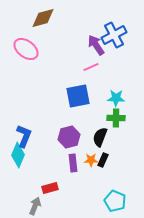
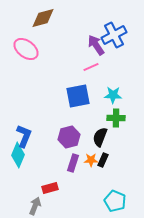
cyan star: moved 3 px left, 3 px up
purple rectangle: rotated 24 degrees clockwise
